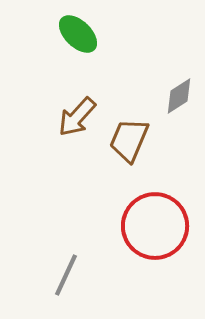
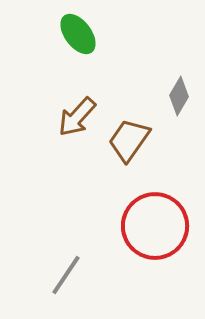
green ellipse: rotated 9 degrees clockwise
gray diamond: rotated 27 degrees counterclockwise
brown trapezoid: rotated 12 degrees clockwise
gray line: rotated 9 degrees clockwise
